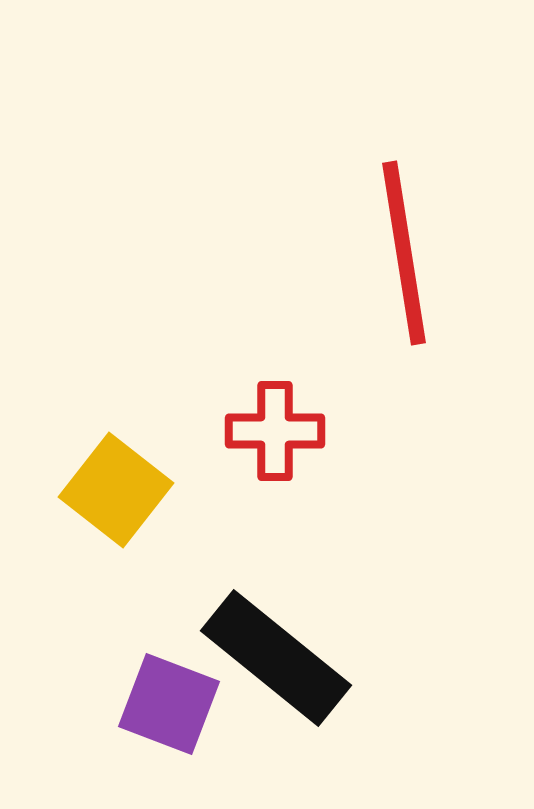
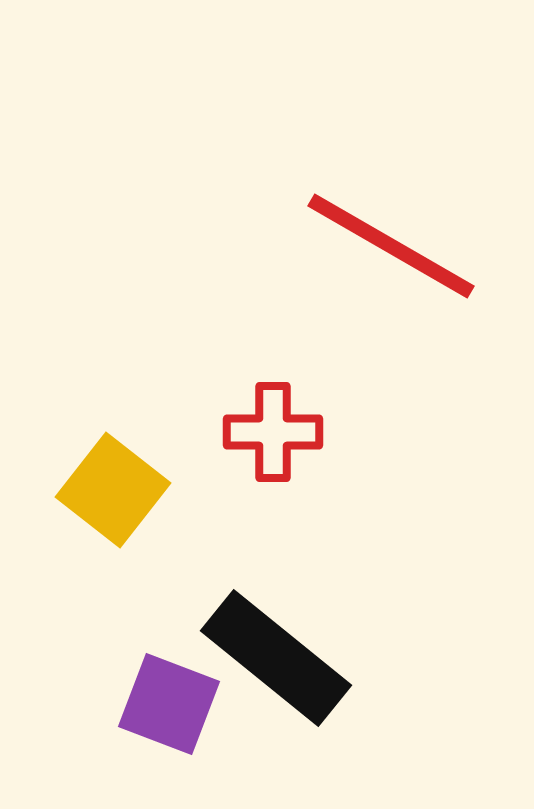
red line: moved 13 px left, 7 px up; rotated 51 degrees counterclockwise
red cross: moved 2 px left, 1 px down
yellow square: moved 3 px left
